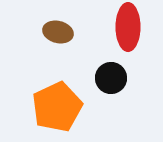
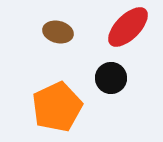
red ellipse: rotated 45 degrees clockwise
